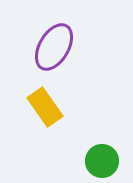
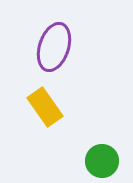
purple ellipse: rotated 12 degrees counterclockwise
